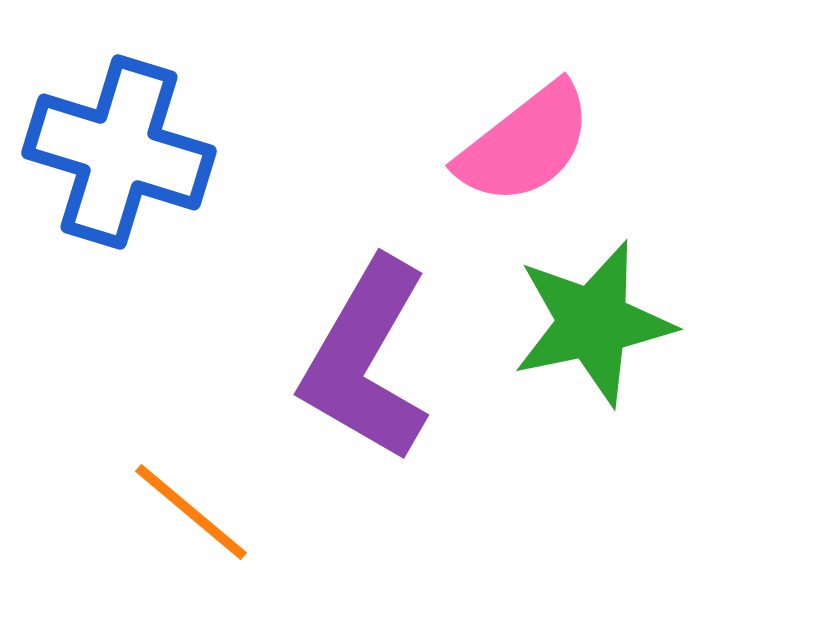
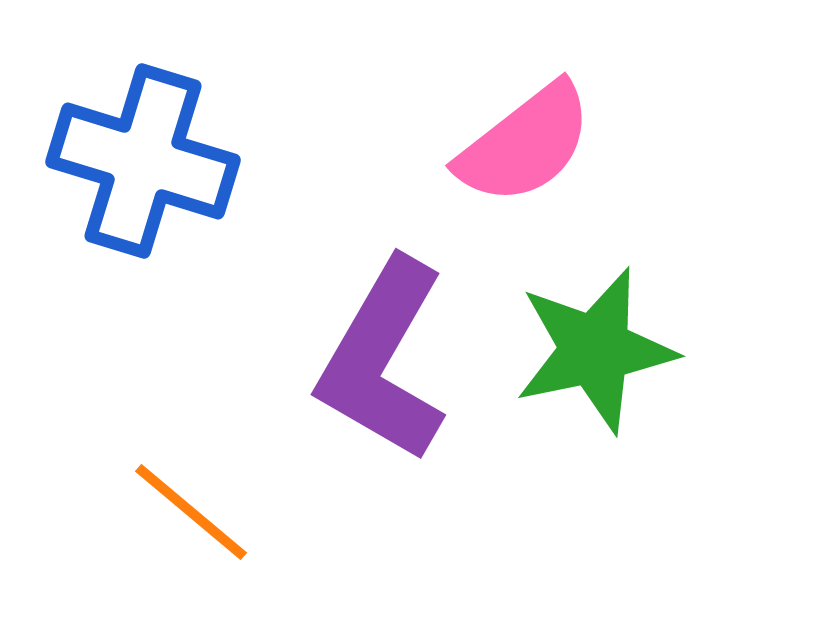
blue cross: moved 24 px right, 9 px down
green star: moved 2 px right, 27 px down
purple L-shape: moved 17 px right
